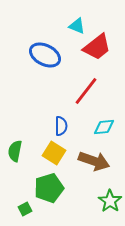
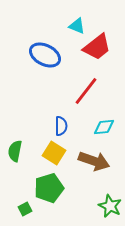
green star: moved 5 px down; rotated 10 degrees counterclockwise
